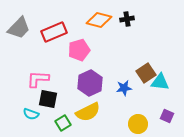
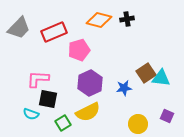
cyan triangle: moved 1 px right, 4 px up
